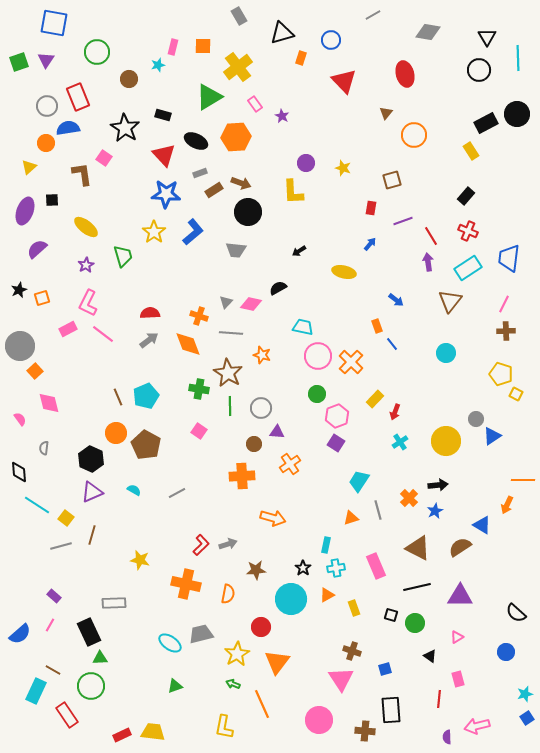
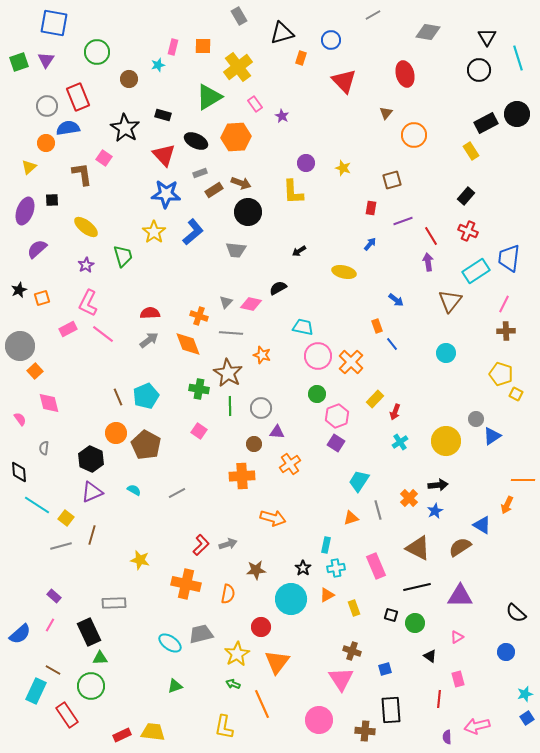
cyan line at (518, 58): rotated 15 degrees counterclockwise
cyan rectangle at (468, 268): moved 8 px right, 3 px down
